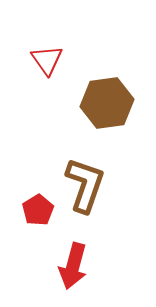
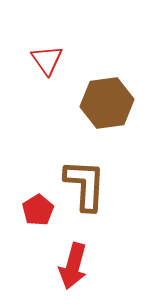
brown L-shape: rotated 16 degrees counterclockwise
